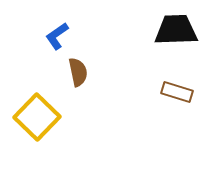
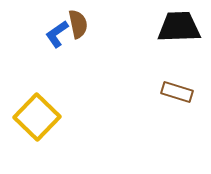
black trapezoid: moved 3 px right, 3 px up
blue L-shape: moved 2 px up
brown semicircle: moved 48 px up
